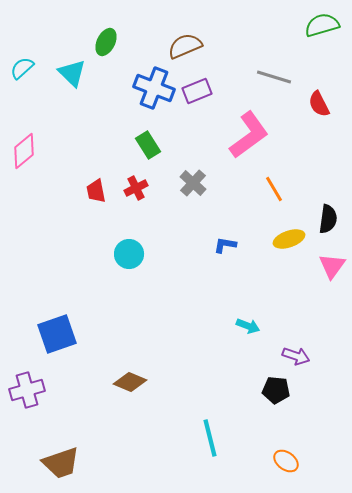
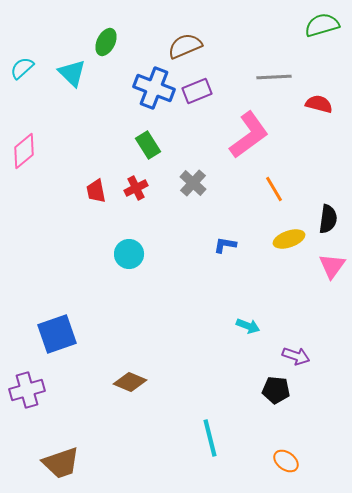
gray line: rotated 20 degrees counterclockwise
red semicircle: rotated 132 degrees clockwise
